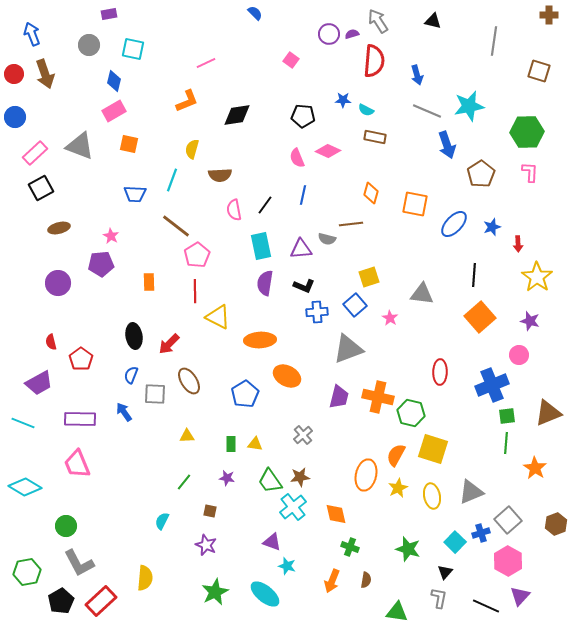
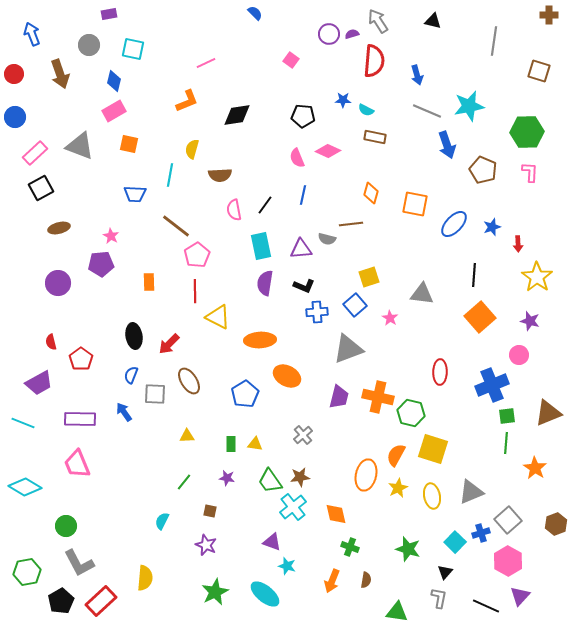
brown arrow at (45, 74): moved 15 px right
brown pentagon at (481, 174): moved 2 px right, 4 px up; rotated 16 degrees counterclockwise
cyan line at (172, 180): moved 2 px left, 5 px up; rotated 10 degrees counterclockwise
